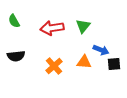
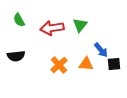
green semicircle: moved 5 px right, 1 px up
green triangle: moved 3 px left, 1 px up
blue arrow: rotated 28 degrees clockwise
orange triangle: moved 2 px right, 2 px down
orange cross: moved 5 px right, 1 px up
